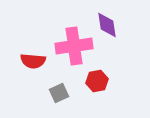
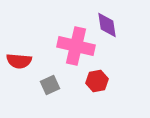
pink cross: moved 2 px right; rotated 21 degrees clockwise
red semicircle: moved 14 px left
gray square: moved 9 px left, 8 px up
